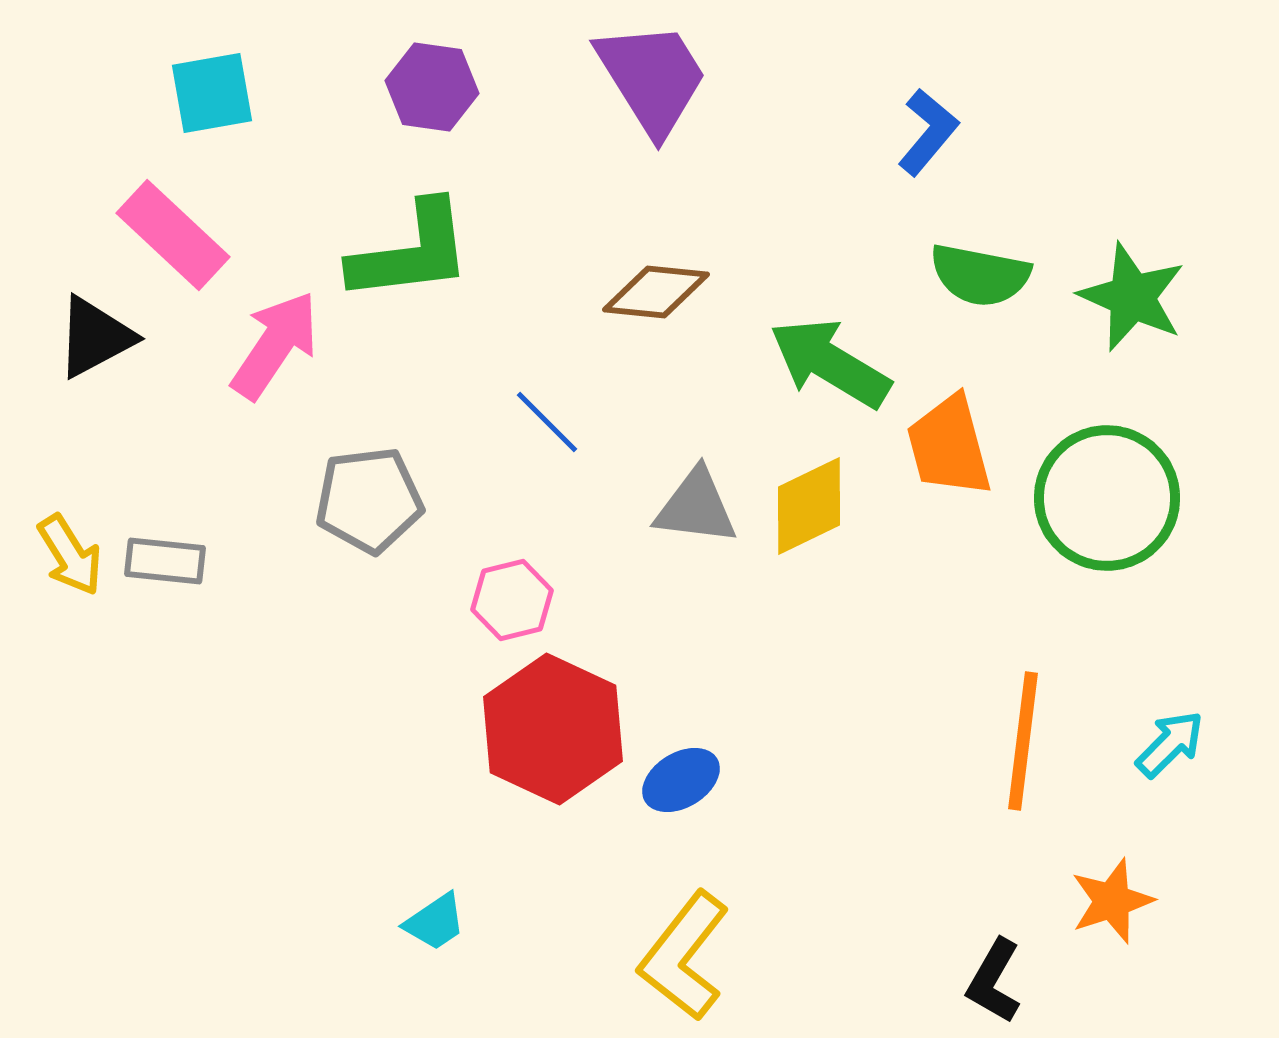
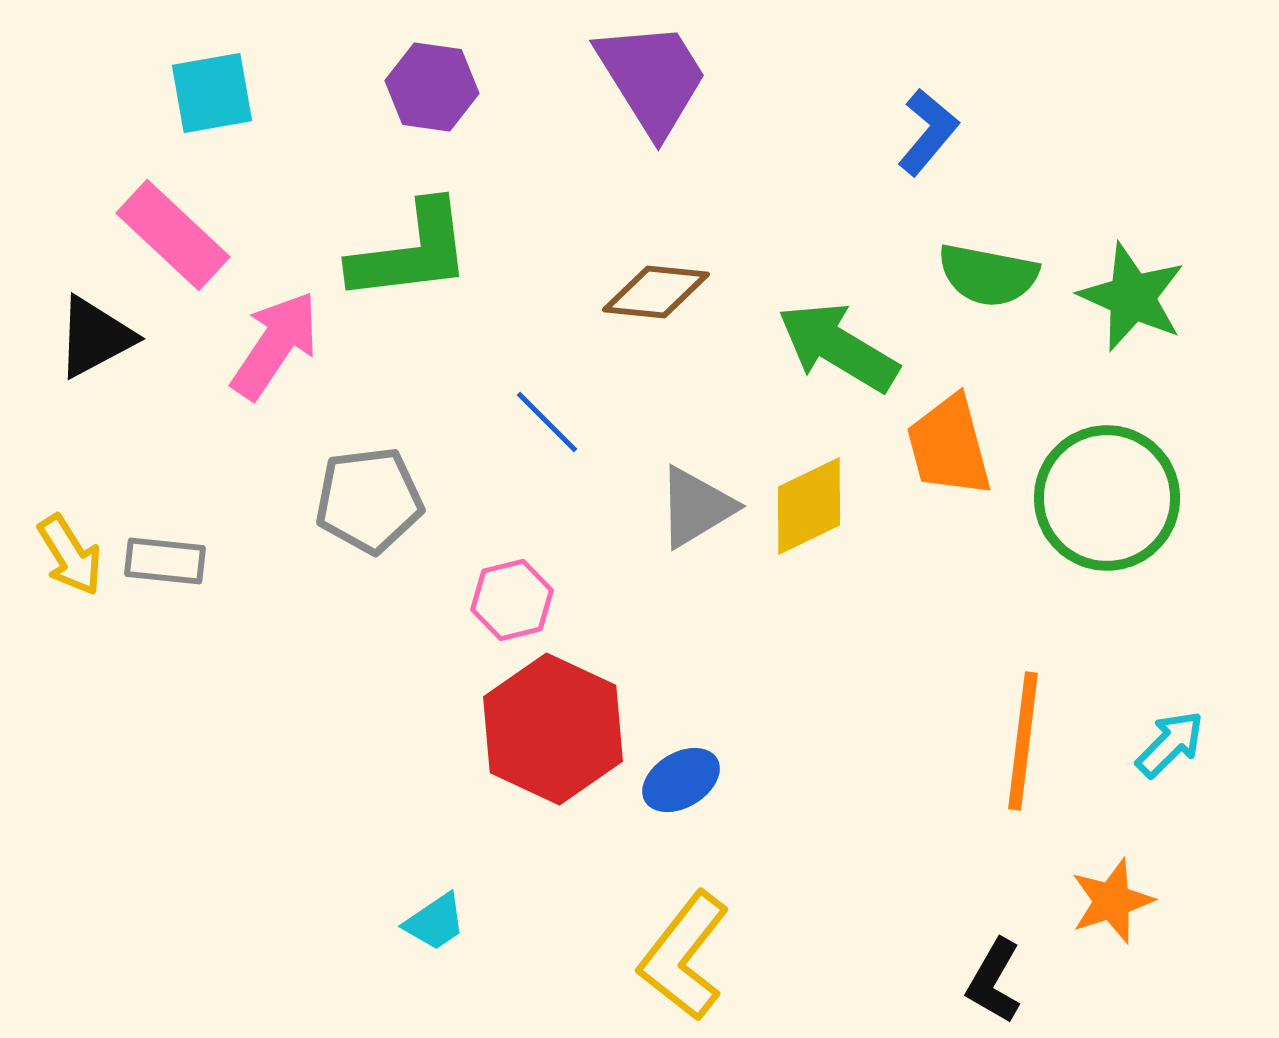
green semicircle: moved 8 px right
green arrow: moved 8 px right, 16 px up
gray triangle: rotated 38 degrees counterclockwise
